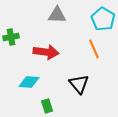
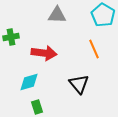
cyan pentagon: moved 4 px up
red arrow: moved 2 px left, 1 px down
cyan diamond: rotated 20 degrees counterclockwise
green rectangle: moved 10 px left, 1 px down
